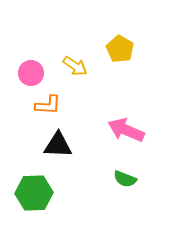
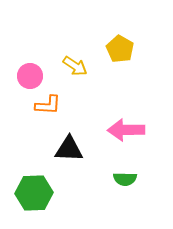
pink circle: moved 1 px left, 3 px down
pink arrow: rotated 24 degrees counterclockwise
black triangle: moved 11 px right, 4 px down
green semicircle: rotated 20 degrees counterclockwise
